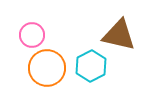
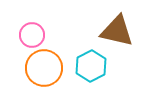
brown triangle: moved 2 px left, 4 px up
orange circle: moved 3 px left
